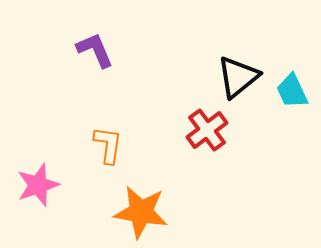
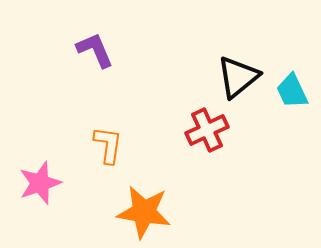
red cross: rotated 12 degrees clockwise
pink star: moved 2 px right, 2 px up
orange star: moved 3 px right
